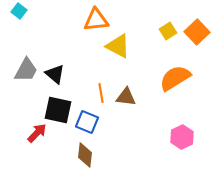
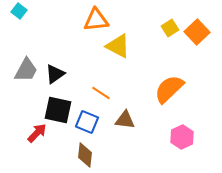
yellow square: moved 2 px right, 3 px up
black triangle: rotated 45 degrees clockwise
orange semicircle: moved 6 px left, 11 px down; rotated 12 degrees counterclockwise
orange line: rotated 48 degrees counterclockwise
brown triangle: moved 1 px left, 23 px down
